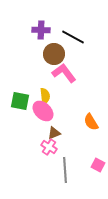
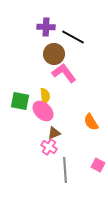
purple cross: moved 5 px right, 3 px up
